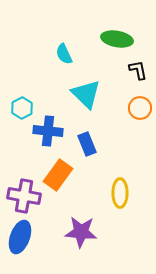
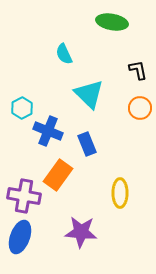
green ellipse: moved 5 px left, 17 px up
cyan triangle: moved 3 px right
blue cross: rotated 16 degrees clockwise
